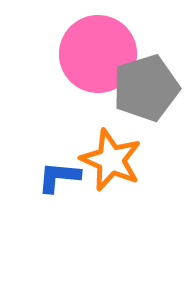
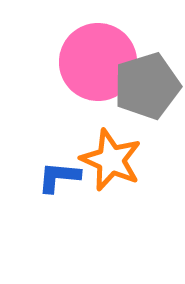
pink circle: moved 8 px down
gray pentagon: moved 1 px right, 2 px up
